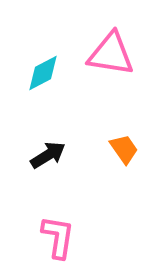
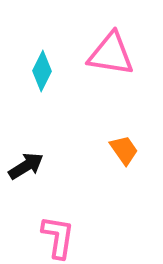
cyan diamond: moved 1 px left, 2 px up; rotated 36 degrees counterclockwise
orange trapezoid: moved 1 px down
black arrow: moved 22 px left, 11 px down
